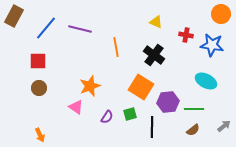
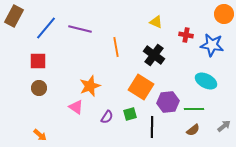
orange circle: moved 3 px right
orange arrow: rotated 24 degrees counterclockwise
